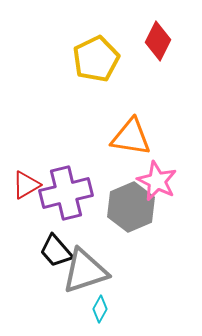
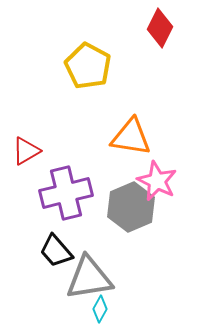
red diamond: moved 2 px right, 13 px up
yellow pentagon: moved 8 px left, 7 px down; rotated 18 degrees counterclockwise
red triangle: moved 34 px up
gray triangle: moved 4 px right, 7 px down; rotated 9 degrees clockwise
